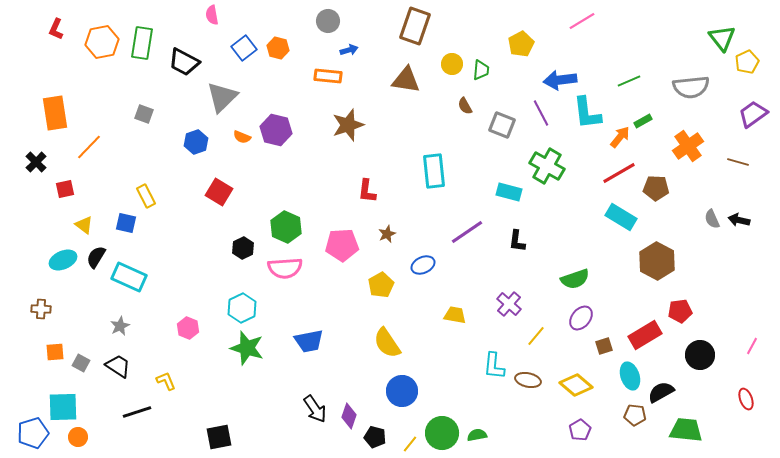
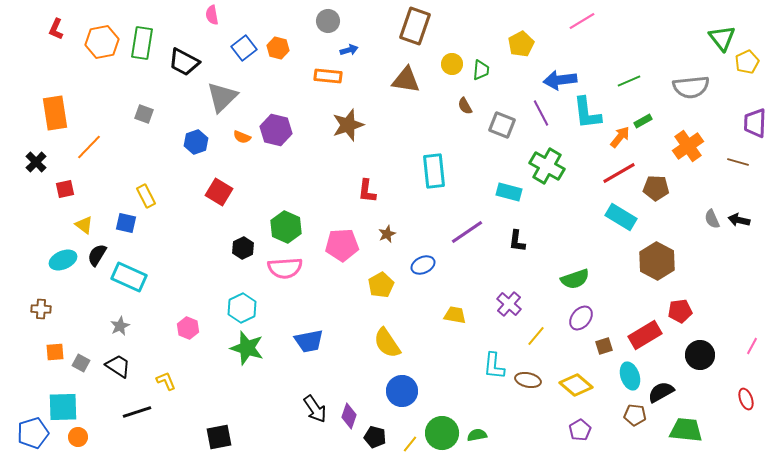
purple trapezoid at (753, 114): moved 2 px right, 9 px down; rotated 52 degrees counterclockwise
black semicircle at (96, 257): moved 1 px right, 2 px up
